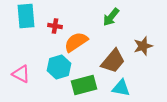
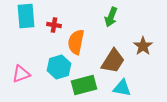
green arrow: rotated 18 degrees counterclockwise
red cross: moved 1 px left, 1 px up
orange semicircle: rotated 45 degrees counterclockwise
brown star: rotated 18 degrees counterclockwise
brown trapezoid: rotated 8 degrees counterclockwise
pink triangle: rotated 48 degrees counterclockwise
cyan triangle: moved 1 px right
